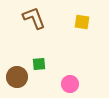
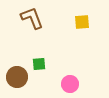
brown L-shape: moved 2 px left
yellow square: rotated 14 degrees counterclockwise
